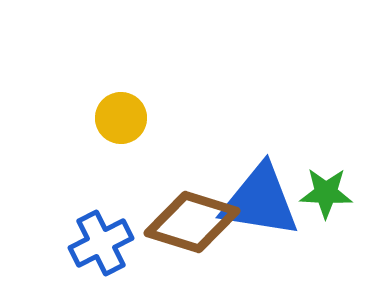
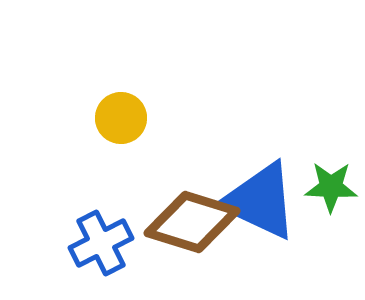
green star: moved 5 px right, 6 px up
blue triangle: rotated 16 degrees clockwise
